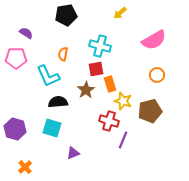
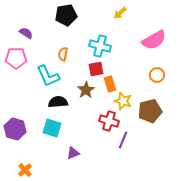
orange cross: moved 3 px down
